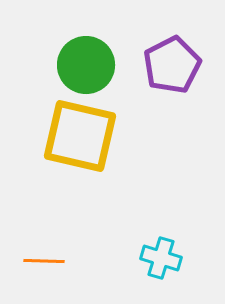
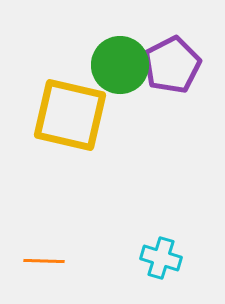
green circle: moved 34 px right
yellow square: moved 10 px left, 21 px up
